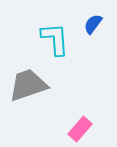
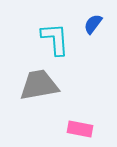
gray trapezoid: moved 11 px right; rotated 9 degrees clockwise
pink rectangle: rotated 60 degrees clockwise
